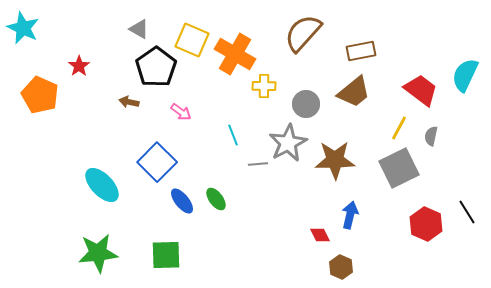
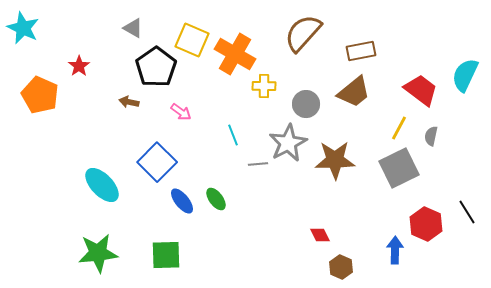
gray triangle: moved 6 px left, 1 px up
blue arrow: moved 45 px right, 35 px down; rotated 12 degrees counterclockwise
